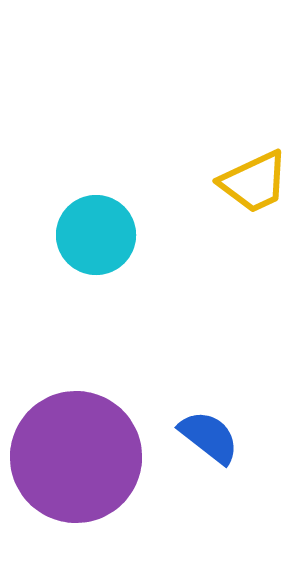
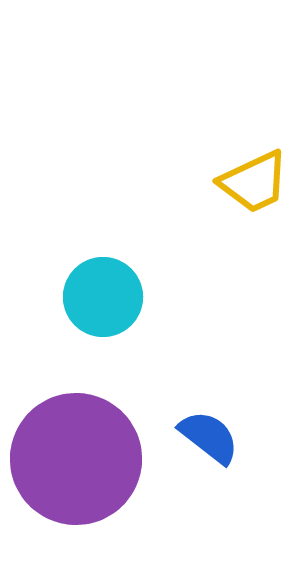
cyan circle: moved 7 px right, 62 px down
purple circle: moved 2 px down
